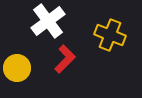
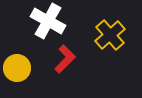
white cross: rotated 24 degrees counterclockwise
yellow cross: rotated 28 degrees clockwise
